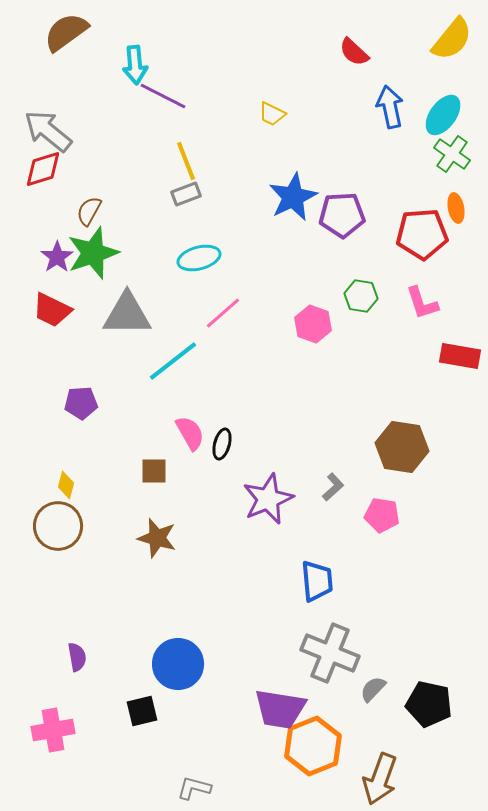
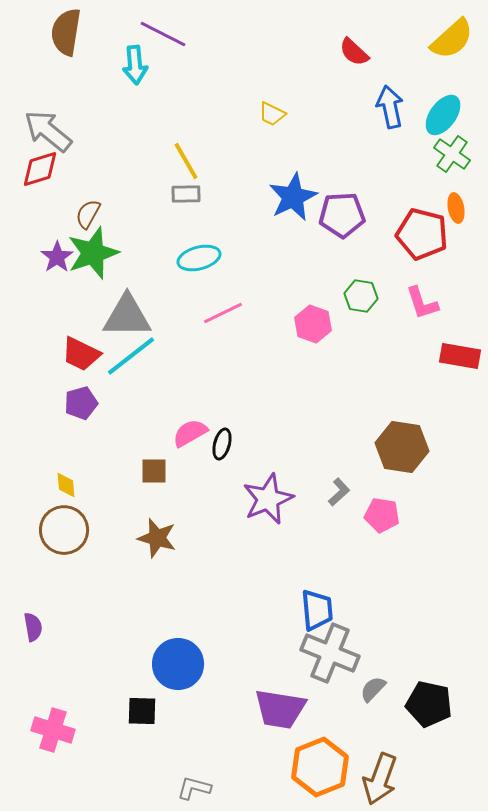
brown semicircle at (66, 32): rotated 45 degrees counterclockwise
yellow semicircle at (452, 39): rotated 9 degrees clockwise
purple line at (163, 96): moved 62 px up
yellow line at (186, 161): rotated 9 degrees counterclockwise
red diamond at (43, 169): moved 3 px left
gray rectangle at (186, 194): rotated 20 degrees clockwise
brown semicircle at (89, 211): moved 1 px left, 3 px down
red pentagon at (422, 234): rotated 18 degrees clockwise
red trapezoid at (52, 310): moved 29 px right, 44 px down
pink line at (223, 313): rotated 15 degrees clockwise
gray triangle at (127, 314): moved 2 px down
cyan line at (173, 361): moved 42 px left, 5 px up
purple pentagon at (81, 403): rotated 12 degrees counterclockwise
pink semicircle at (190, 433): rotated 90 degrees counterclockwise
yellow diamond at (66, 485): rotated 20 degrees counterclockwise
gray L-shape at (333, 487): moved 6 px right, 5 px down
brown circle at (58, 526): moved 6 px right, 4 px down
blue trapezoid at (317, 581): moved 29 px down
purple semicircle at (77, 657): moved 44 px left, 30 px up
black square at (142, 711): rotated 16 degrees clockwise
pink cross at (53, 730): rotated 27 degrees clockwise
orange hexagon at (313, 746): moved 7 px right, 21 px down
